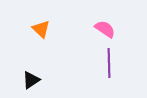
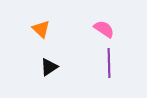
pink semicircle: moved 1 px left
black triangle: moved 18 px right, 13 px up
